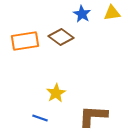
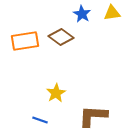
blue line: moved 2 px down
